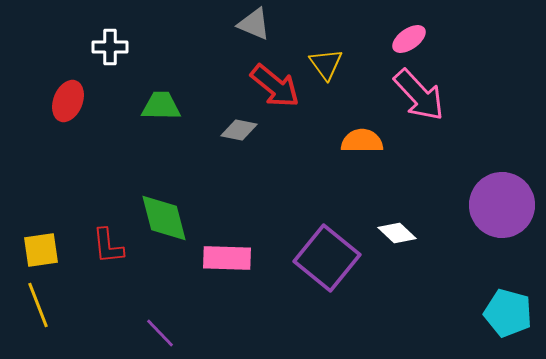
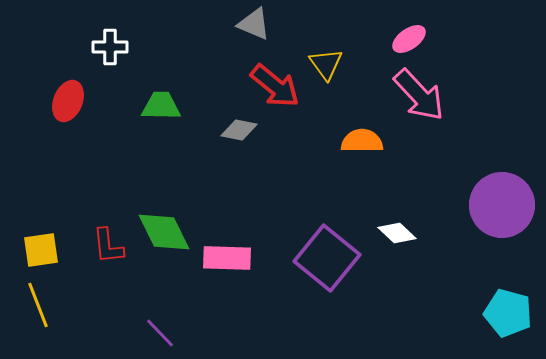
green diamond: moved 14 px down; rotated 12 degrees counterclockwise
